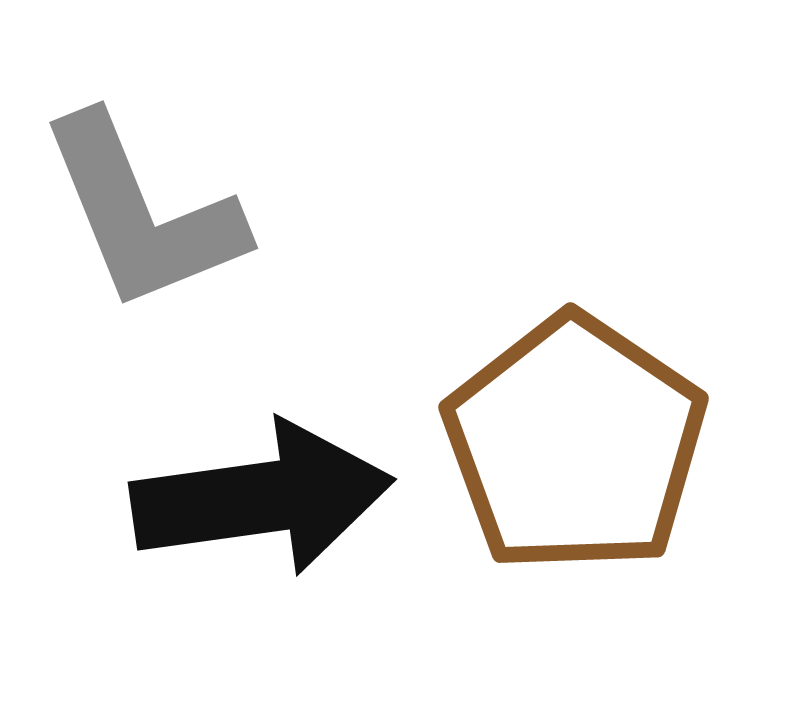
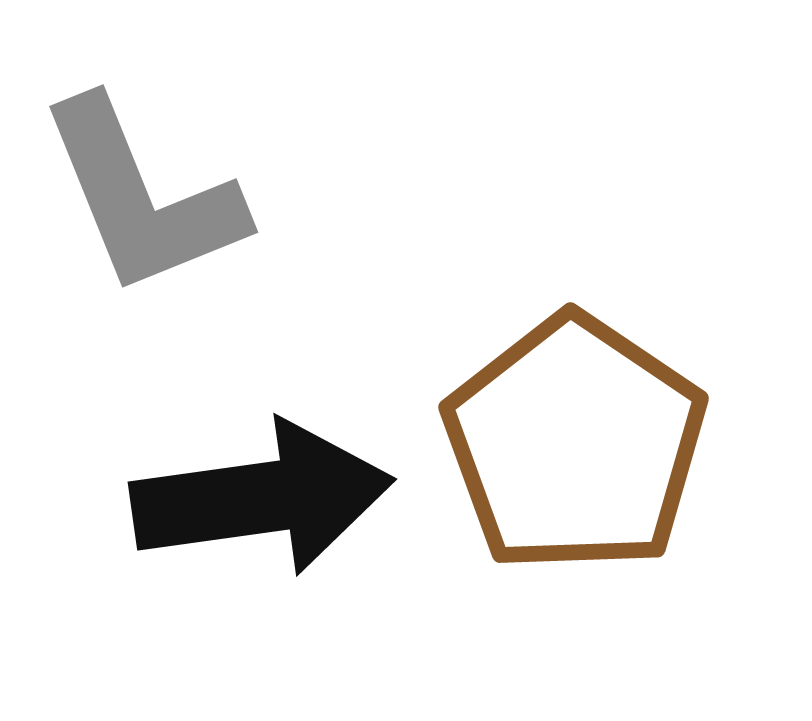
gray L-shape: moved 16 px up
